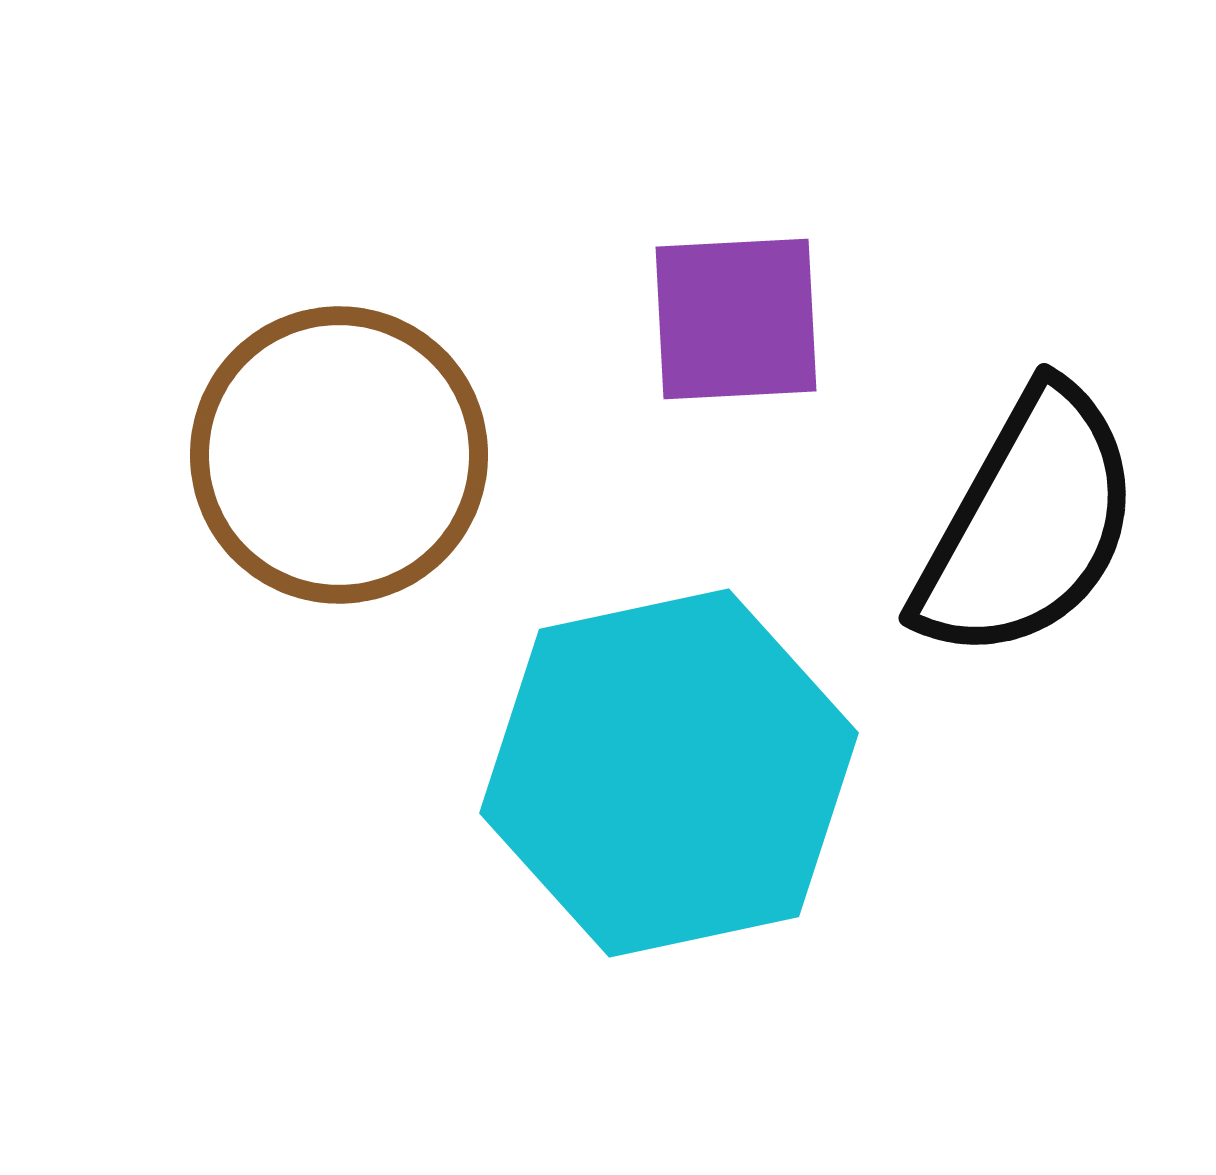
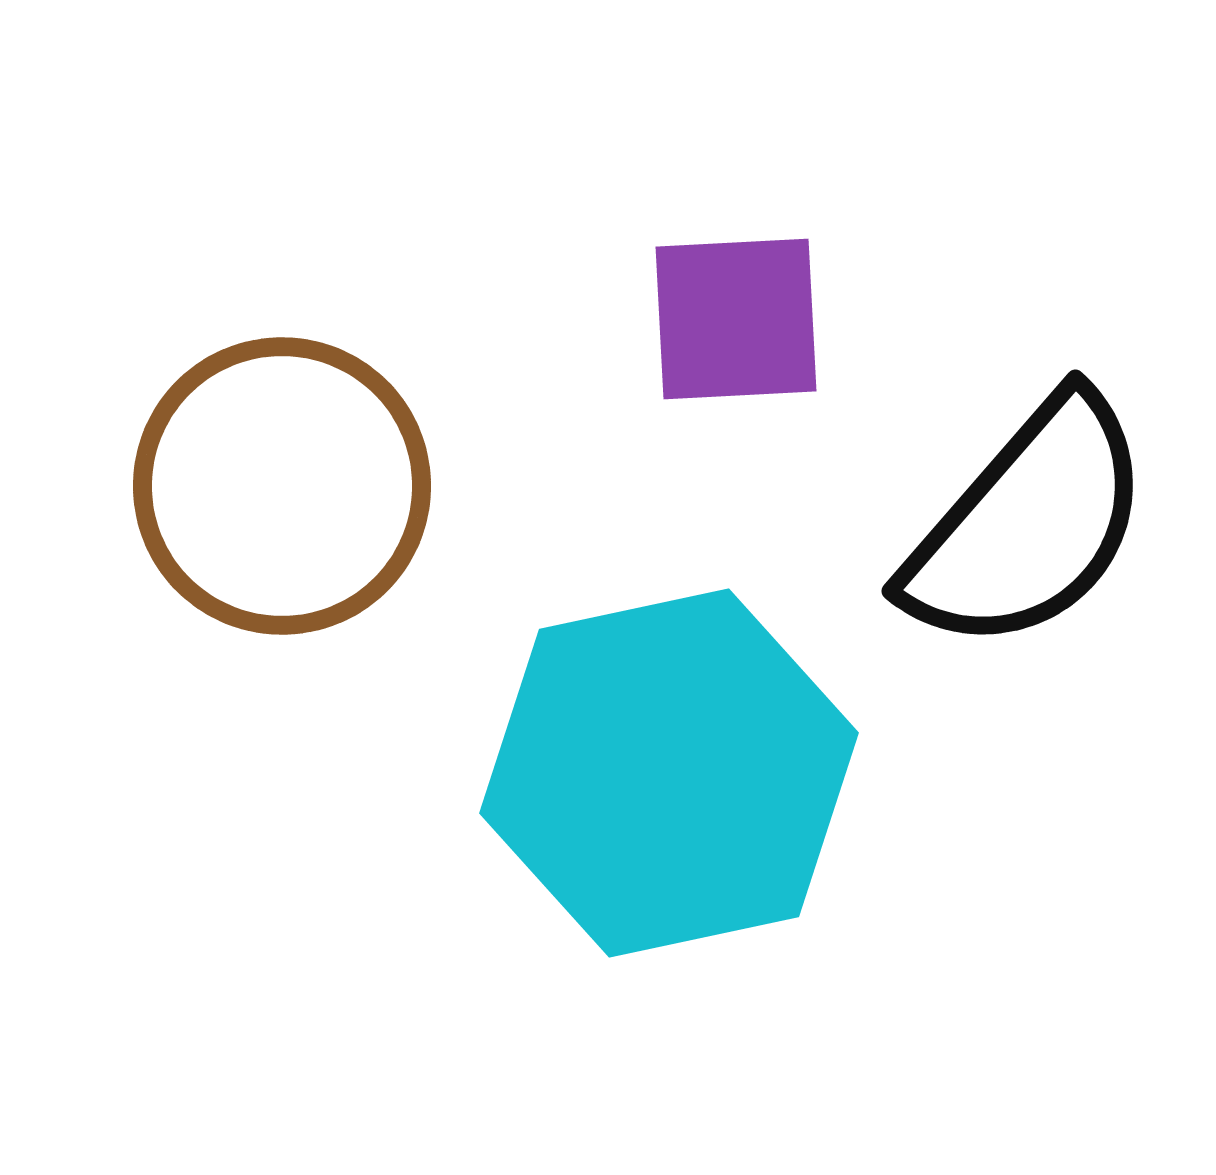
brown circle: moved 57 px left, 31 px down
black semicircle: rotated 12 degrees clockwise
